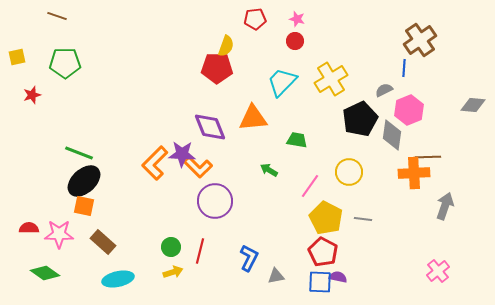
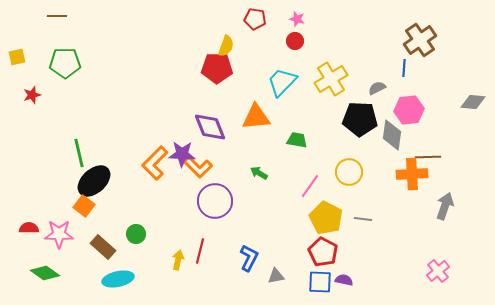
brown line at (57, 16): rotated 18 degrees counterclockwise
red pentagon at (255, 19): rotated 15 degrees clockwise
gray semicircle at (384, 90): moved 7 px left, 2 px up
gray diamond at (473, 105): moved 3 px up
pink hexagon at (409, 110): rotated 16 degrees clockwise
orange triangle at (253, 118): moved 3 px right, 1 px up
black pentagon at (360, 119): rotated 28 degrees clockwise
green line at (79, 153): rotated 56 degrees clockwise
green arrow at (269, 170): moved 10 px left, 3 px down
orange cross at (414, 173): moved 2 px left, 1 px down
black ellipse at (84, 181): moved 10 px right
orange square at (84, 206): rotated 25 degrees clockwise
brown rectangle at (103, 242): moved 5 px down
green circle at (171, 247): moved 35 px left, 13 px up
yellow arrow at (173, 272): moved 5 px right, 12 px up; rotated 60 degrees counterclockwise
purple semicircle at (338, 277): moved 6 px right, 3 px down
